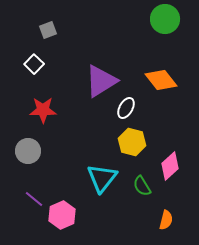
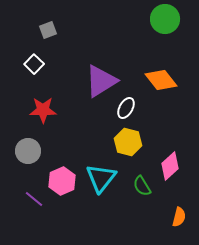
yellow hexagon: moved 4 px left
cyan triangle: moved 1 px left
pink hexagon: moved 34 px up
orange semicircle: moved 13 px right, 3 px up
